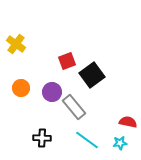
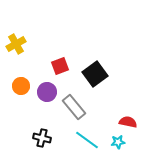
yellow cross: rotated 24 degrees clockwise
red square: moved 7 px left, 5 px down
black square: moved 3 px right, 1 px up
orange circle: moved 2 px up
purple circle: moved 5 px left
black cross: rotated 12 degrees clockwise
cyan star: moved 2 px left, 1 px up
